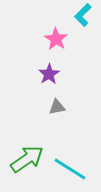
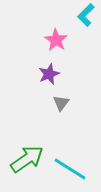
cyan L-shape: moved 3 px right
pink star: moved 1 px down
purple star: rotated 10 degrees clockwise
gray triangle: moved 4 px right, 4 px up; rotated 42 degrees counterclockwise
